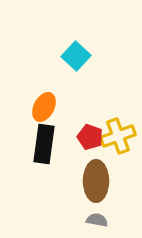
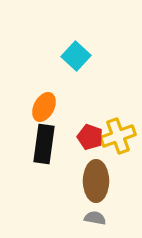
gray semicircle: moved 2 px left, 2 px up
